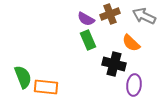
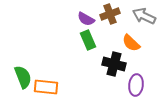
purple ellipse: moved 2 px right
